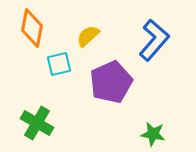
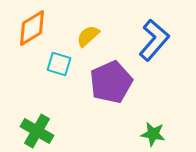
orange diamond: rotated 48 degrees clockwise
cyan square: rotated 30 degrees clockwise
green cross: moved 8 px down
